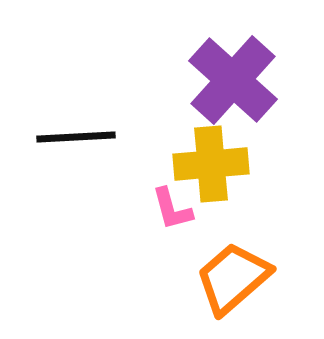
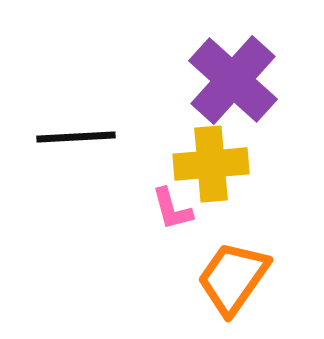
orange trapezoid: rotated 14 degrees counterclockwise
